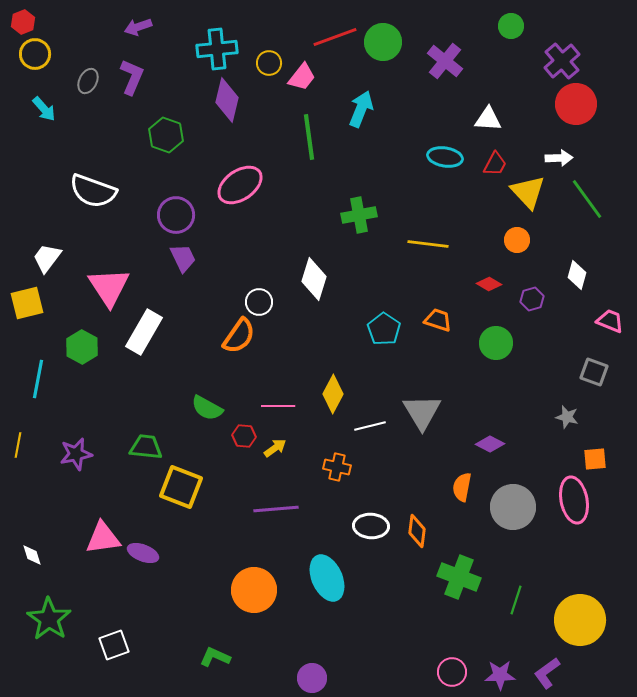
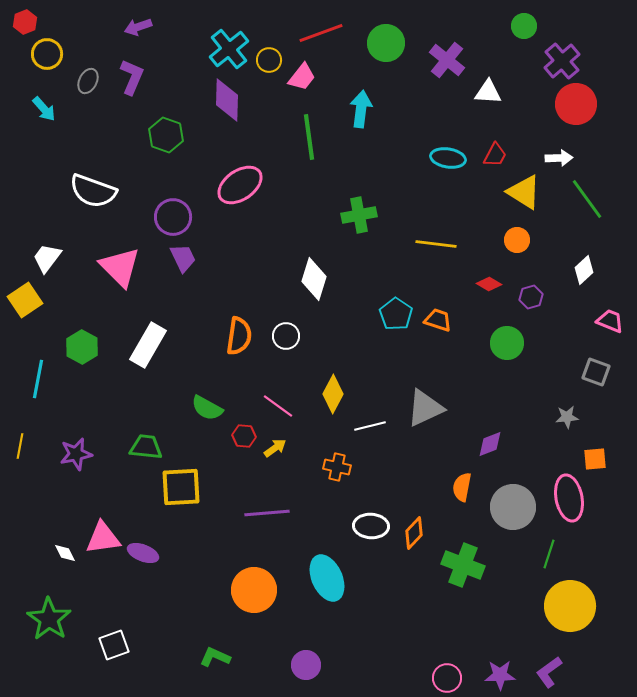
red hexagon at (23, 22): moved 2 px right
green circle at (511, 26): moved 13 px right
red line at (335, 37): moved 14 px left, 4 px up
green circle at (383, 42): moved 3 px right, 1 px down
cyan cross at (217, 49): moved 12 px right; rotated 33 degrees counterclockwise
yellow circle at (35, 54): moved 12 px right
purple cross at (445, 61): moved 2 px right, 1 px up
yellow circle at (269, 63): moved 3 px up
purple diamond at (227, 100): rotated 12 degrees counterclockwise
cyan arrow at (361, 109): rotated 15 degrees counterclockwise
white triangle at (488, 119): moved 27 px up
cyan ellipse at (445, 157): moved 3 px right, 1 px down
red trapezoid at (495, 164): moved 9 px up
yellow triangle at (528, 192): moved 4 px left; rotated 15 degrees counterclockwise
purple circle at (176, 215): moved 3 px left, 2 px down
yellow line at (428, 244): moved 8 px right
white diamond at (577, 275): moved 7 px right, 5 px up; rotated 32 degrees clockwise
pink triangle at (109, 287): moved 11 px right, 20 px up; rotated 12 degrees counterclockwise
purple hexagon at (532, 299): moved 1 px left, 2 px up
white circle at (259, 302): moved 27 px right, 34 px down
yellow square at (27, 303): moved 2 px left, 3 px up; rotated 20 degrees counterclockwise
cyan pentagon at (384, 329): moved 12 px right, 15 px up
white rectangle at (144, 332): moved 4 px right, 13 px down
orange semicircle at (239, 336): rotated 27 degrees counterclockwise
green circle at (496, 343): moved 11 px right
gray square at (594, 372): moved 2 px right
pink line at (278, 406): rotated 36 degrees clockwise
gray triangle at (422, 412): moved 3 px right, 4 px up; rotated 36 degrees clockwise
gray star at (567, 417): rotated 20 degrees counterclockwise
purple diamond at (490, 444): rotated 48 degrees counterclockwise
yellow line at (18, 445): moved 2 px right, 1 px down
yellow square at (181, 487): rotated 24 degrees counterclockwise
pink ellipse at (574, 500): moved 5 px left, 2 px up
purple line at (276, 509): moved 9 px left, 4 px down
orange diamond at (417, 531): moved 3 px left, 2 px down; rotated 36 degrees clockwise
white diamond at (32, 555): moved 33 px right, 2 px up; rotated 10 degrees counterclockwise
green cross at (459, 577): moved 4 px right, 12 px up
green line at (516, 600): moved 33 px right, 46 px up
yellow circle at (580, 620): moved 10 px left, 14 px up
pink circle at (452, 672): moved 5 px left, 6 px down
purple L-shape at (547, 673): moved 2 px right, 1 px up
purple circle at (312, 678): moved 6 px left, 13 px up
